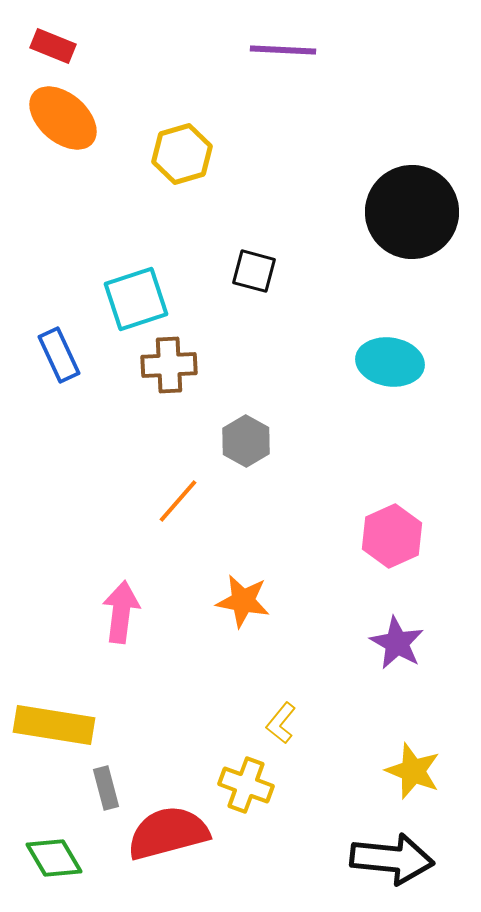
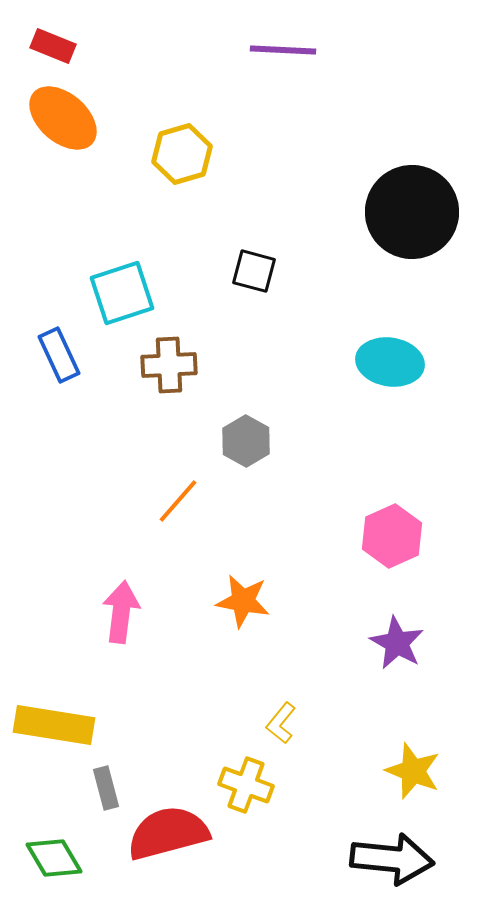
cyan square: moved 14 px left, 6 px up
